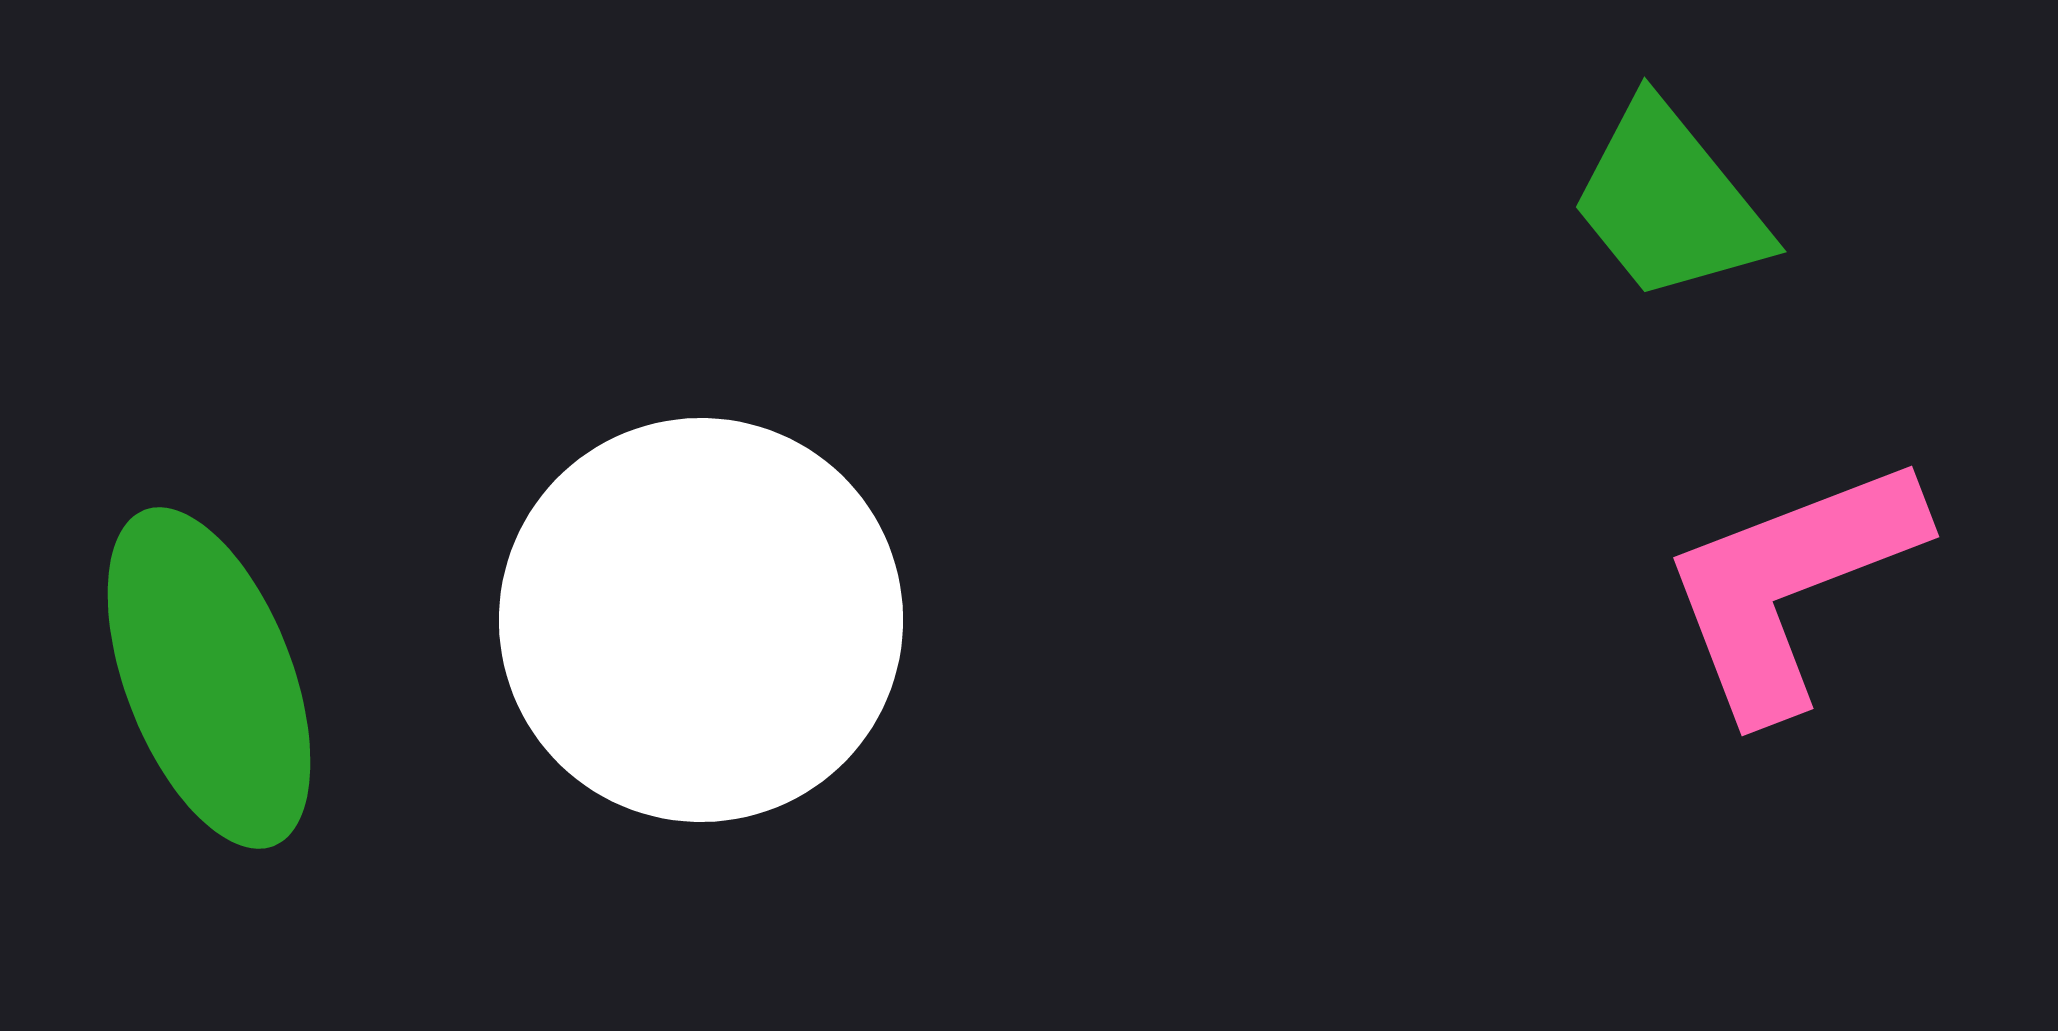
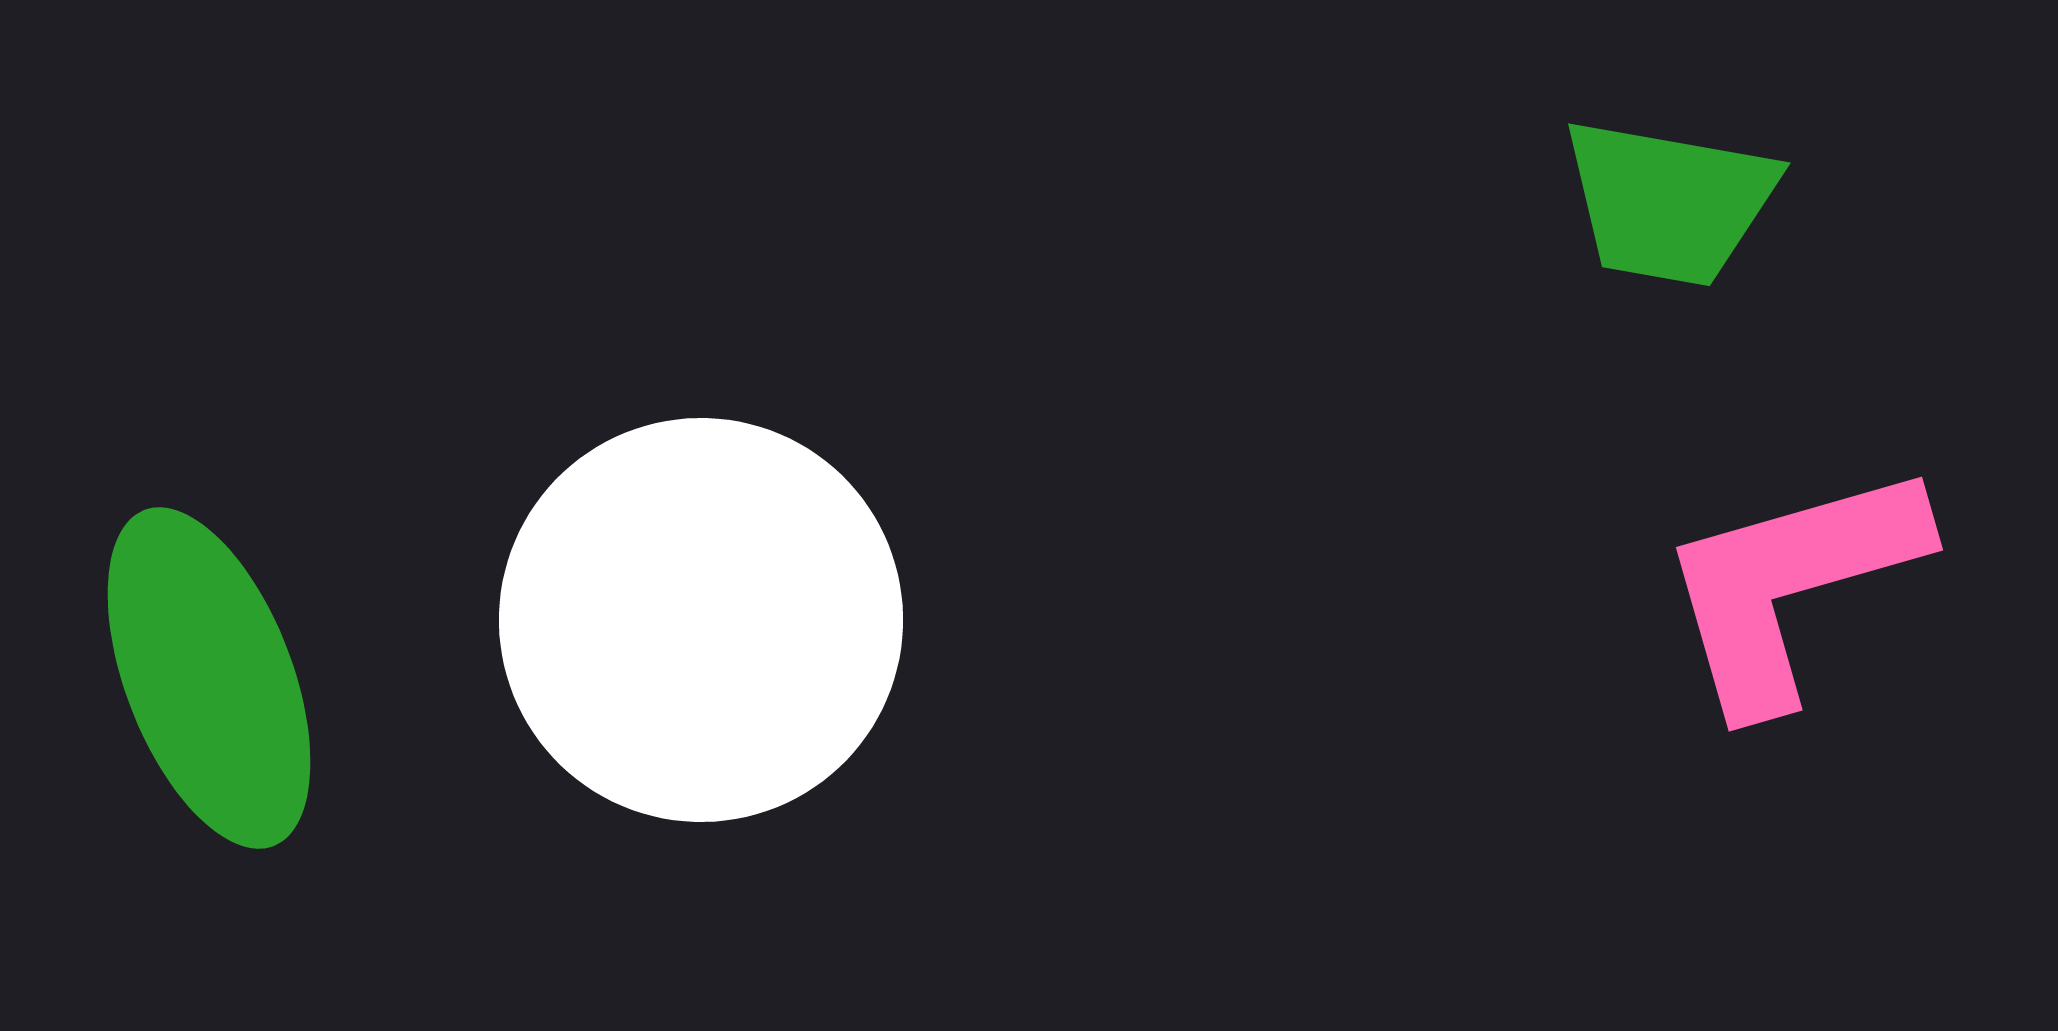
green trapezoid: rotated 41 degrees counterclockwise
pink L-shape: rotated 5 degrees clockwise
